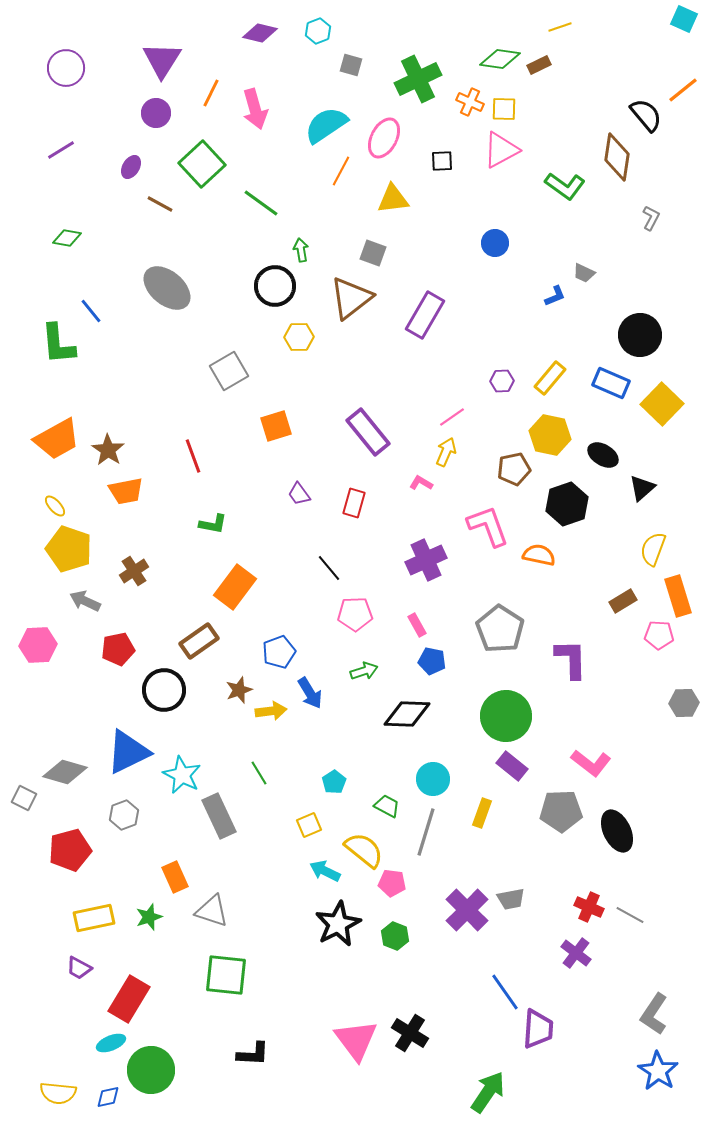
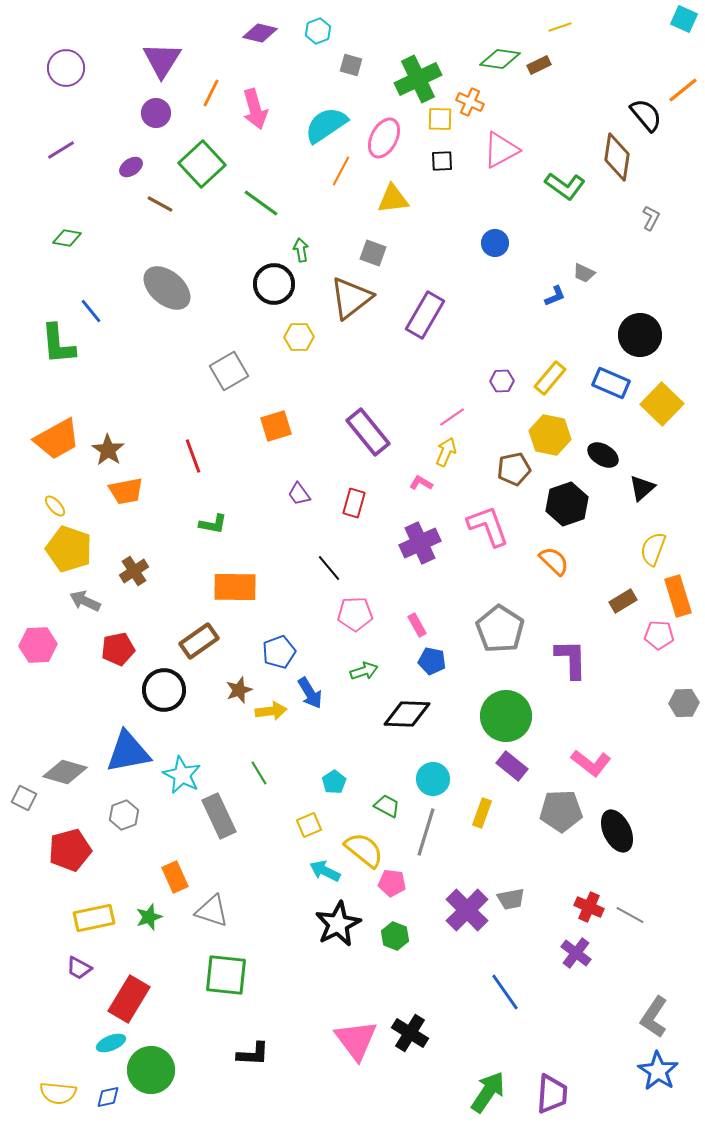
yellow square at (504, 109): moved 64 px left, 10 px down
purple ellipse at (131, 167): rotated 25 degrees clockwise
black circle at (275, 286): moved 1 px left, 2 px up
orange semicircle at (539, 555): moved 15 px right, 6 px down; rotated 32 degrees clockwise
purple cross at (426, 560): moved 6 px left, 17 px up
orange rectangle at (235, 587): rotated 54 degrees clockwise
blue triangle at (128, 752): rotated 15 degrees clockwise
gray L-shape at (654, 1014): moved 3 px down
purple trapezoid at (538, 1029): moved 14 px right, 65 px down
